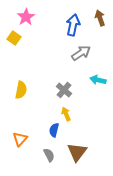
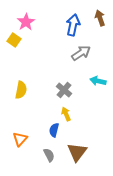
pink star: moved 5 px down
yellow square: moved 2 px down
cyan arrow: moved 1 px down
